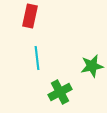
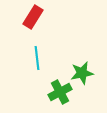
red rectangle: moved 3 px right, 1 px down; rotated 20 degrees clockwise
green star: moved 10 px left, 7 px down
